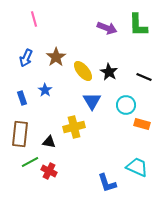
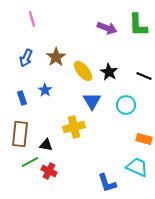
pink line: moved 2 px left
black line: moved 1 px up
orange rectangle: moved 2 px right, 15 px down
black triangle: moved 3 px left, 3 px down
